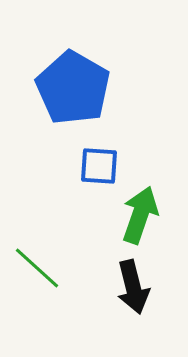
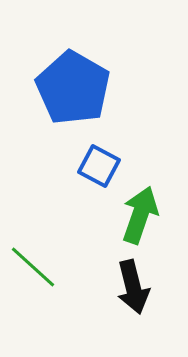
blue square: rotated 24 degrees clockwise
green line: moved 4 px left, 1 px up
